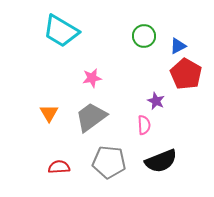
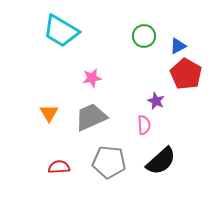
gray trapezoid: rotated 12 degrees clockwise
black semicircle: rotated 20 degrees counterclockwise
